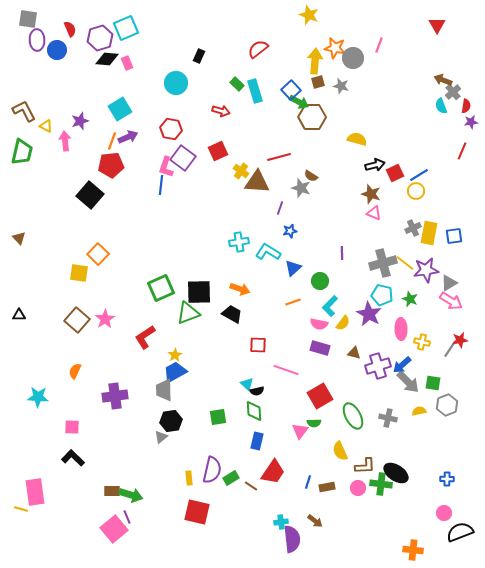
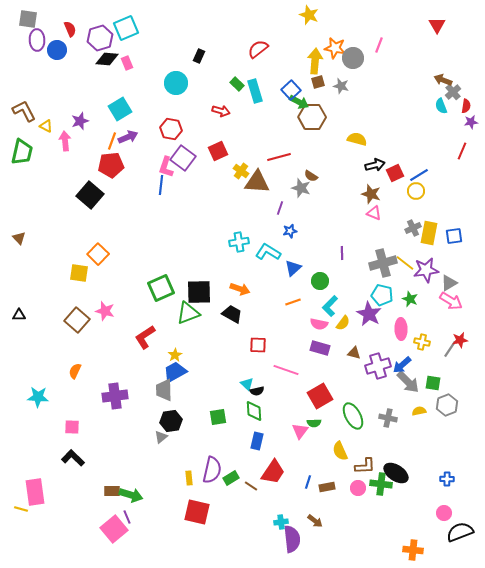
pink star at (105, 319): moved 8 px up; rotated 24 degrees counterclockwise
